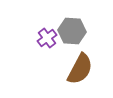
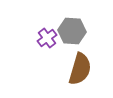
brown semicircle: rotated 12 degrees counterclockwise
